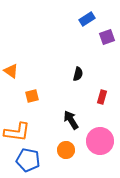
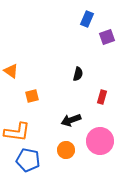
blue rectangle: rotated 35 degrees counterclockwise
black arrow: rotated 78 degrees counterclockwise
